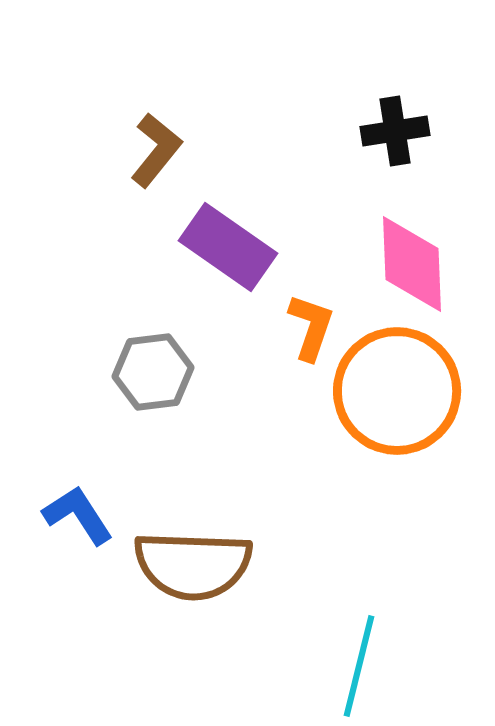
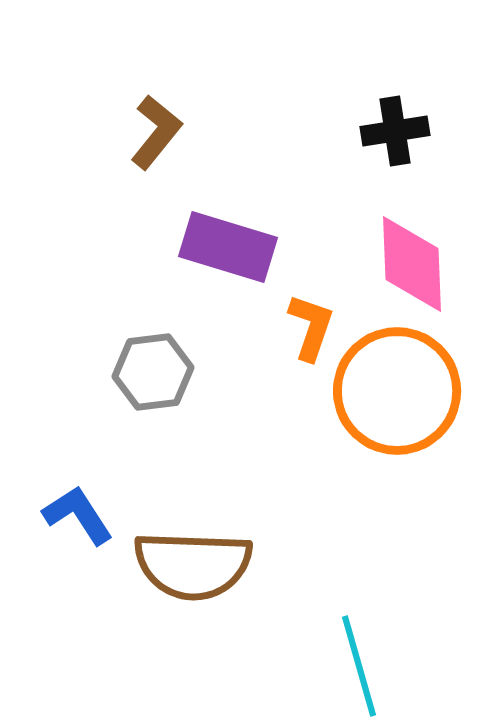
brown L-shape: moved 18 px up
purple rectangle: rotated 18 degrees counterclockwise
cyan line: rotated 30 degrees counterclockwise
